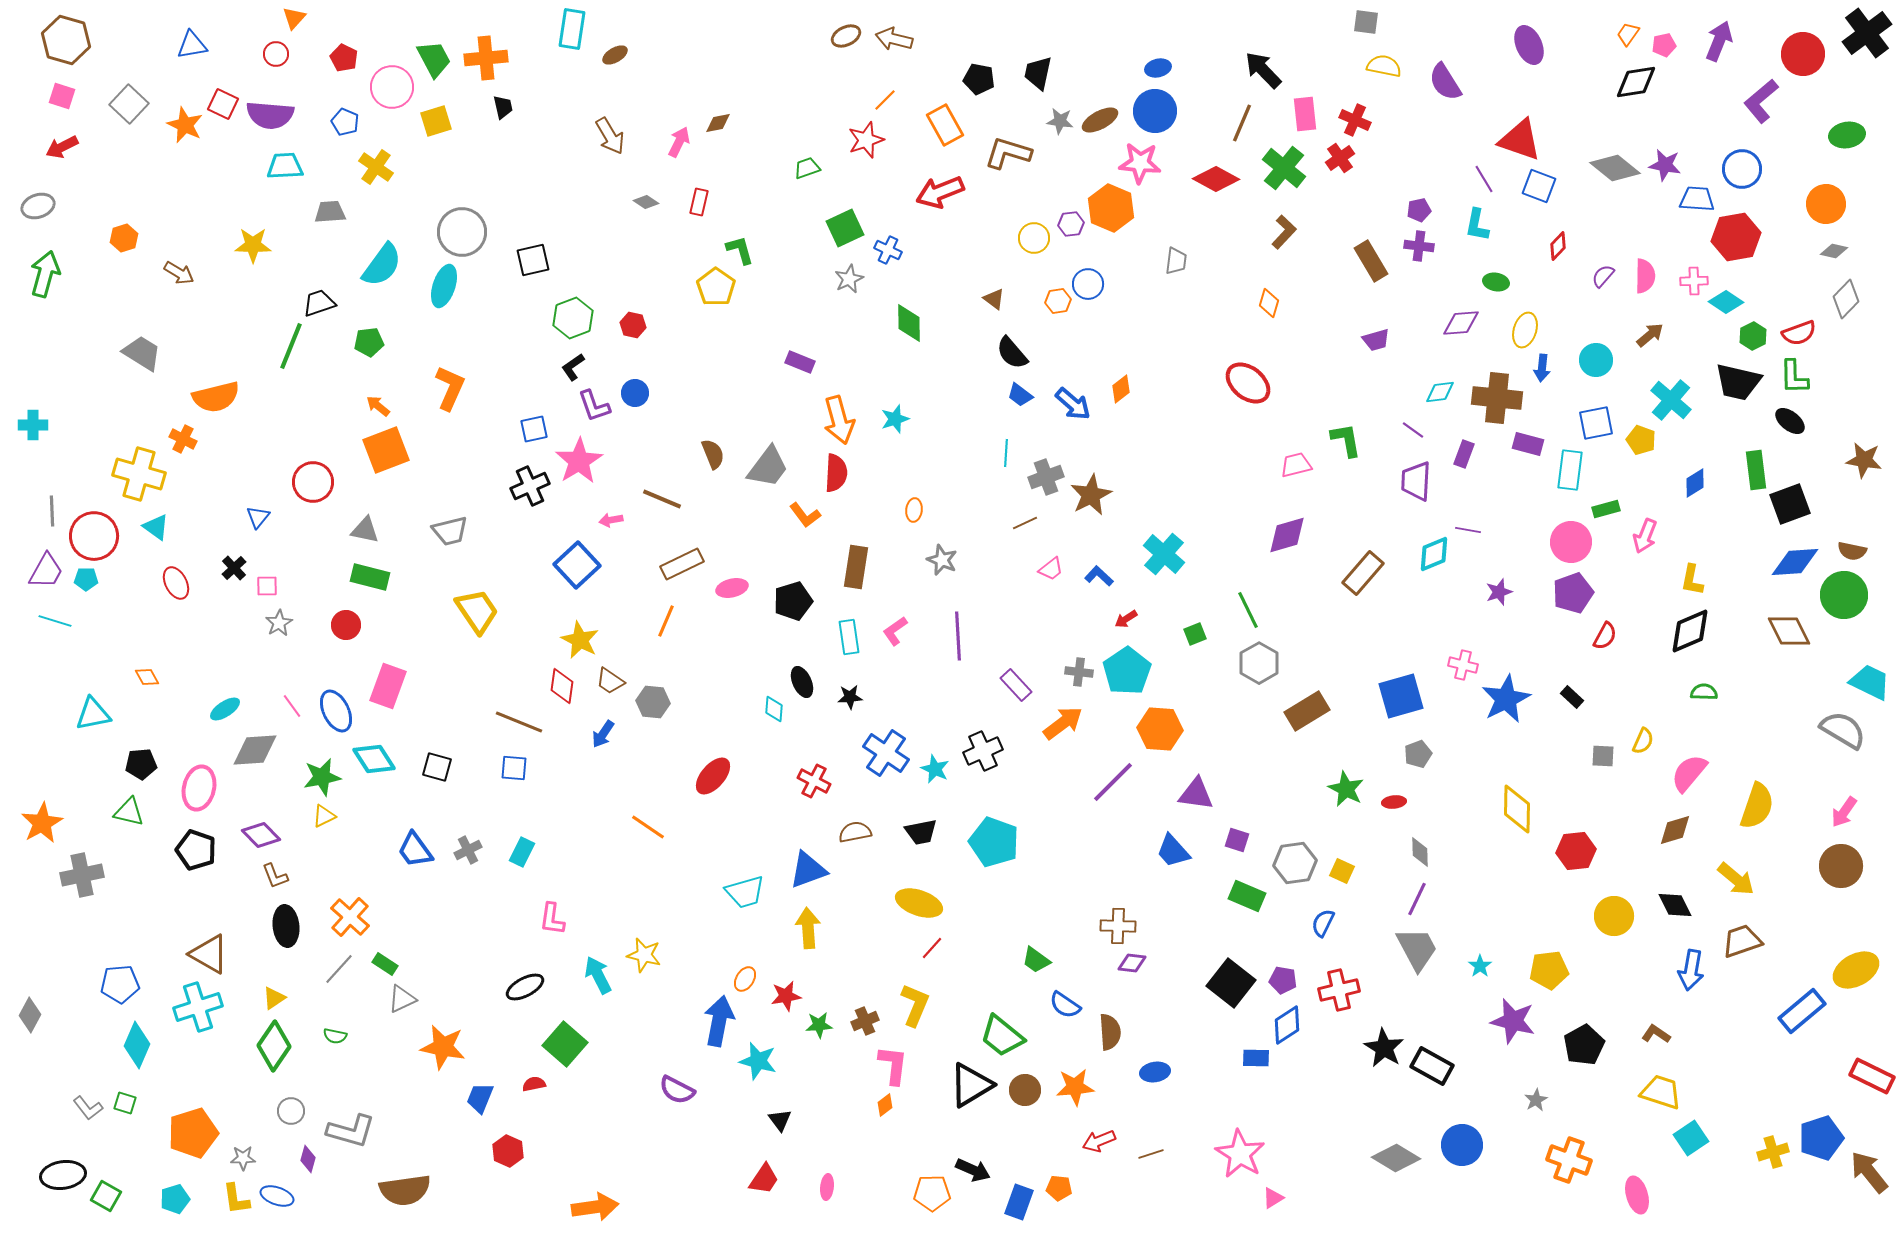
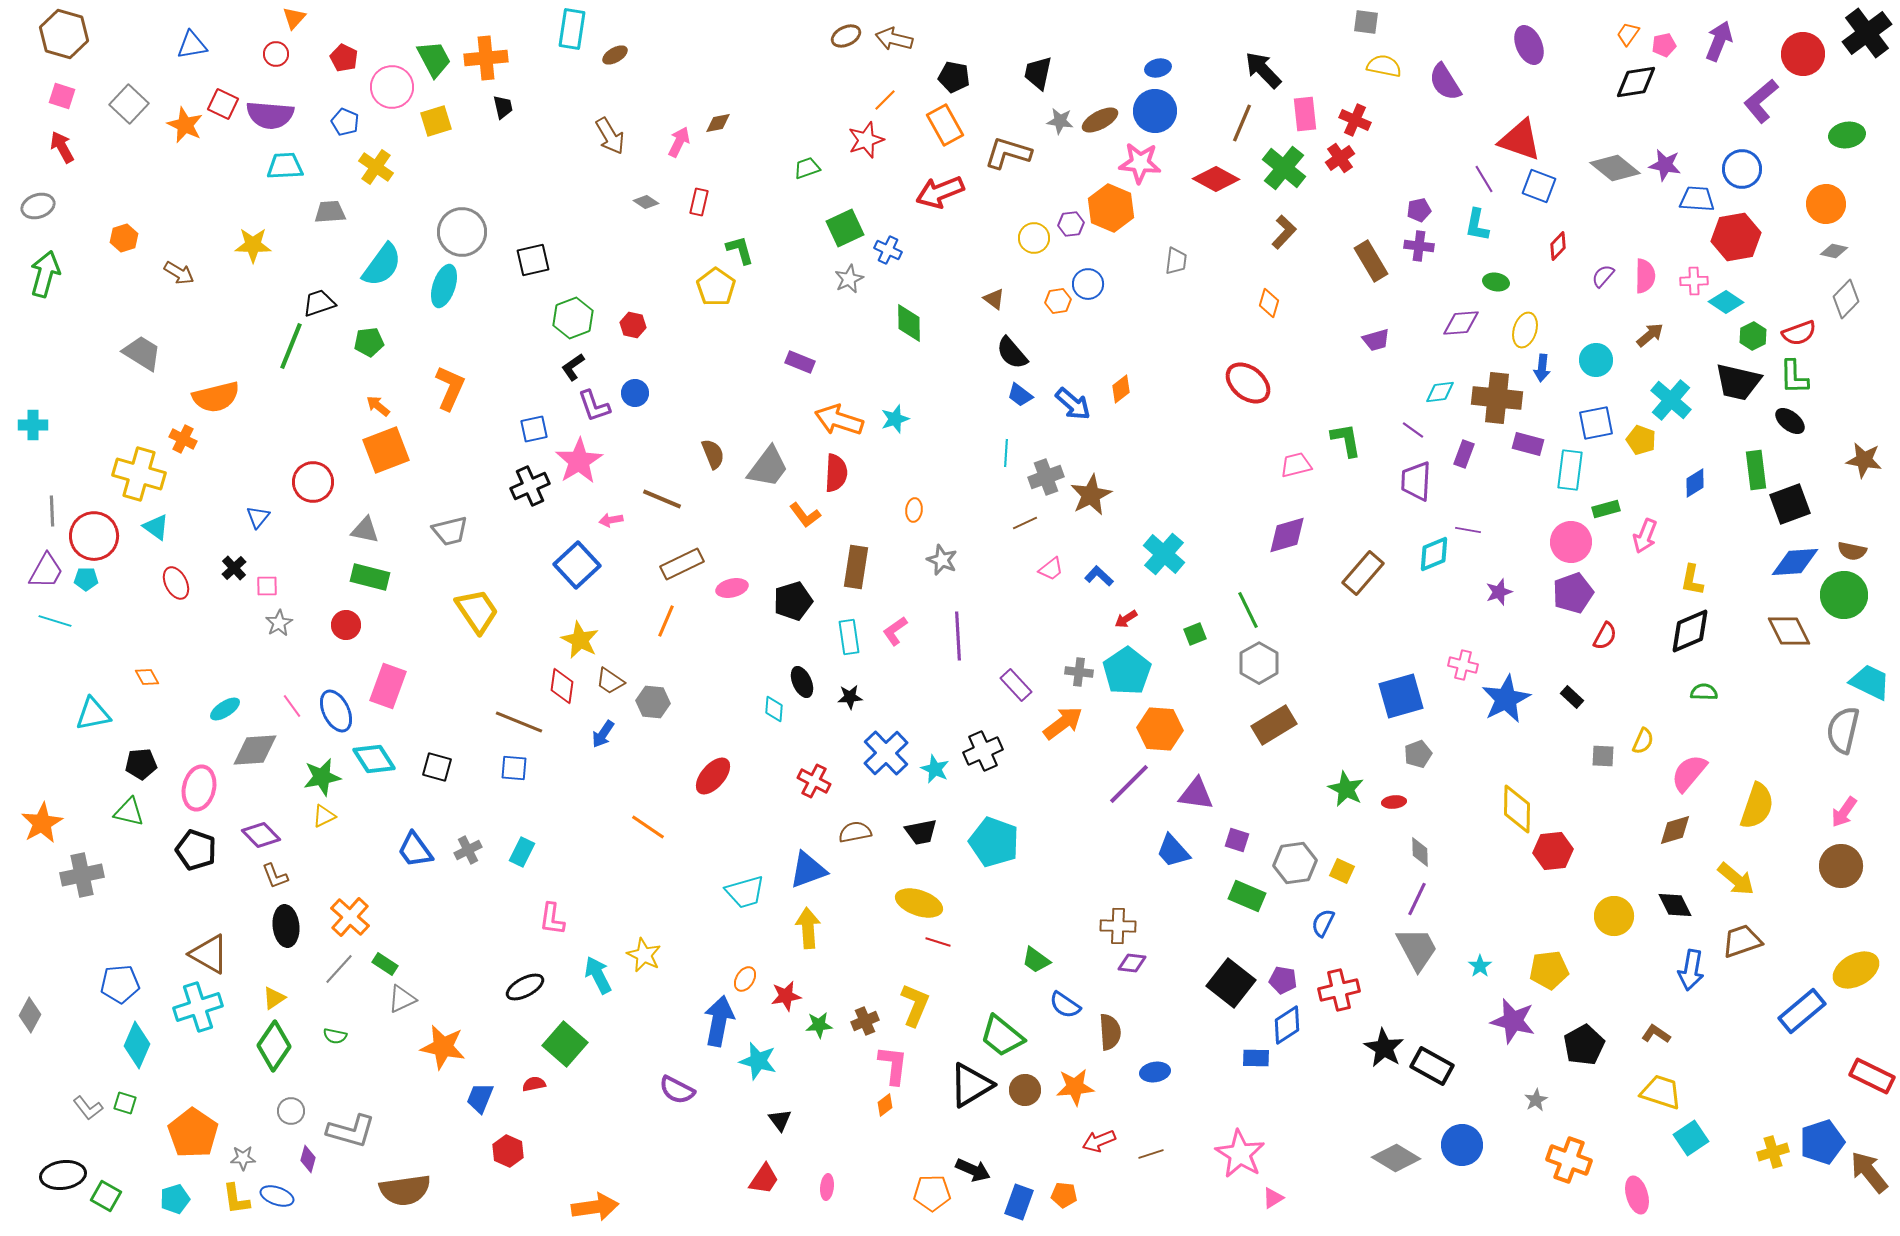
brown hexagon at (66, 40): moved 2 px left, 6 px up
black pentagon at (979, 79): moved 25 px left, 2 px up
red arrow at (62, 147): rotated 88 degrees clockwise
orange arrow at (839, 420): rotated 123 degrees clockwise
brown rectangle at (1307, 711): moved 33 px left, 14 px down
gray semicircle at (1843, 730): rotated 108 degrees counterclockwise
blue cross at (886, 753): rotated 12 degrees clockwise
purple line at (1113, 782): moved 16 px right, 2 px down
red hexagon at (1576, 851): moved 23 px left
red line at (932, 948): moved 6 px right, 6 px up; rotated 65 degrees clockwise
yellow star at (644, 955): rotated 12 degrees clockwise
orange pentagon at (193, 1133): rotated 21 degrees counterclockwise
blue pentagon at (1821, 1138): moved 1 px right, 4 px down
orange pentagon at (1059, 1188): moved 5 px right, 7 px down
